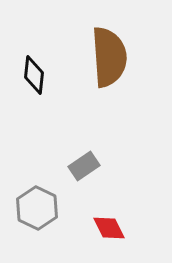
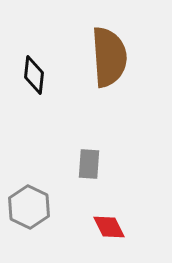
gray rectangle: moved 5 px right, 2 px up; rotated 52 degrees counterclockwise
gray hexagon: moved 8 px left, 1 px up
red diamond: moved 1 px up
